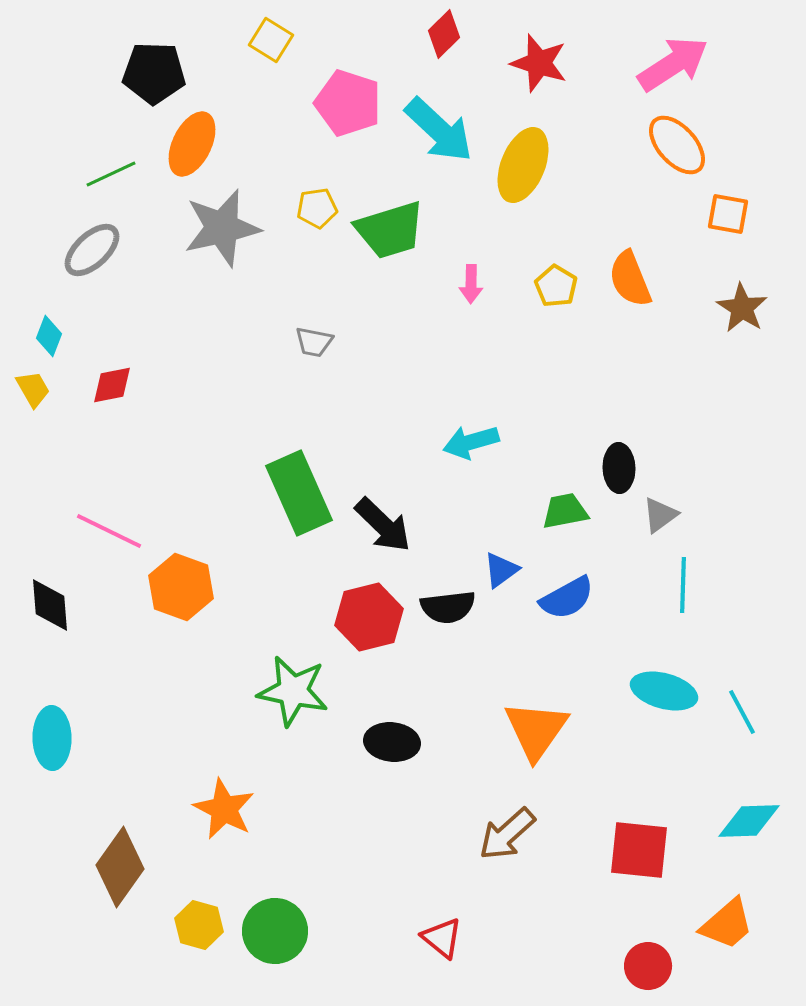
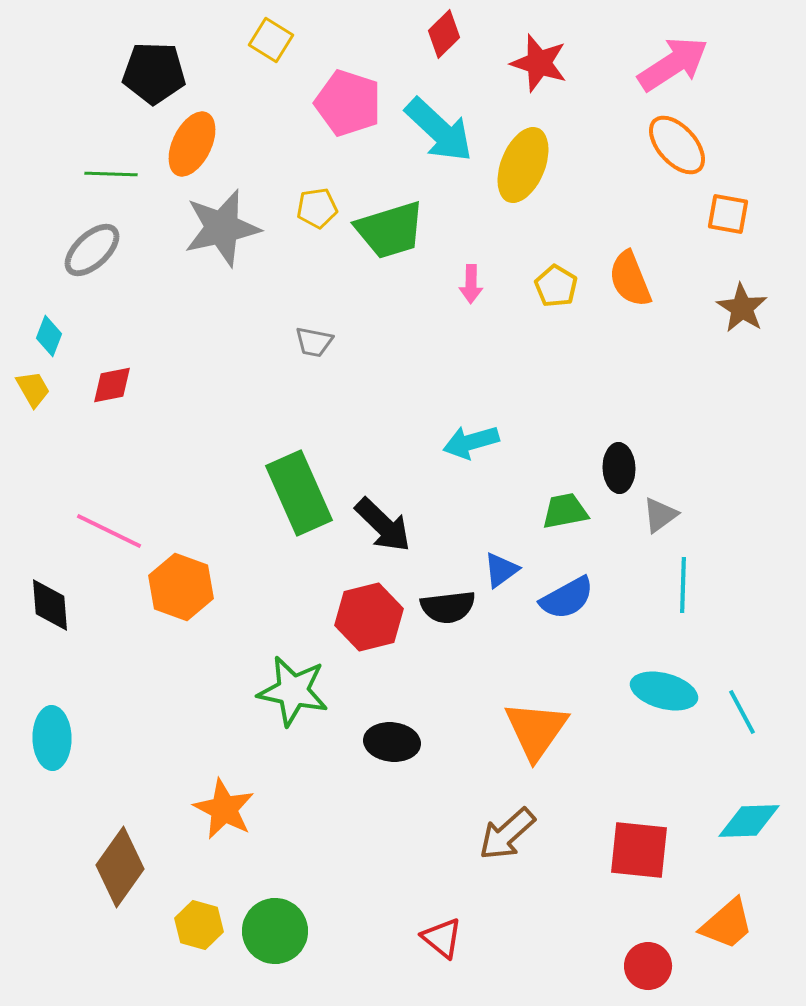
green line at (111, 174): rotated 27 degrees clockwise
